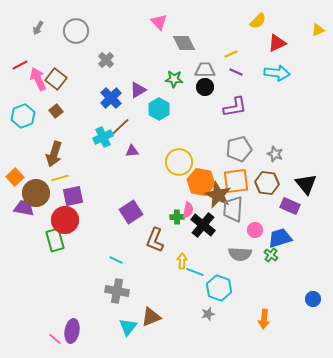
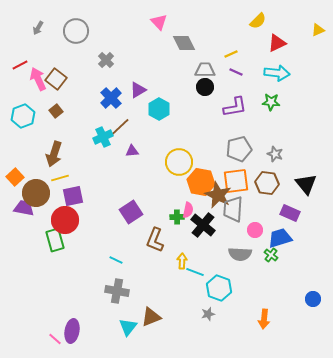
green star at (174, 79): moved 97 px right, 23 px down
purple rectangle at (290, 206): moved 7 px down
